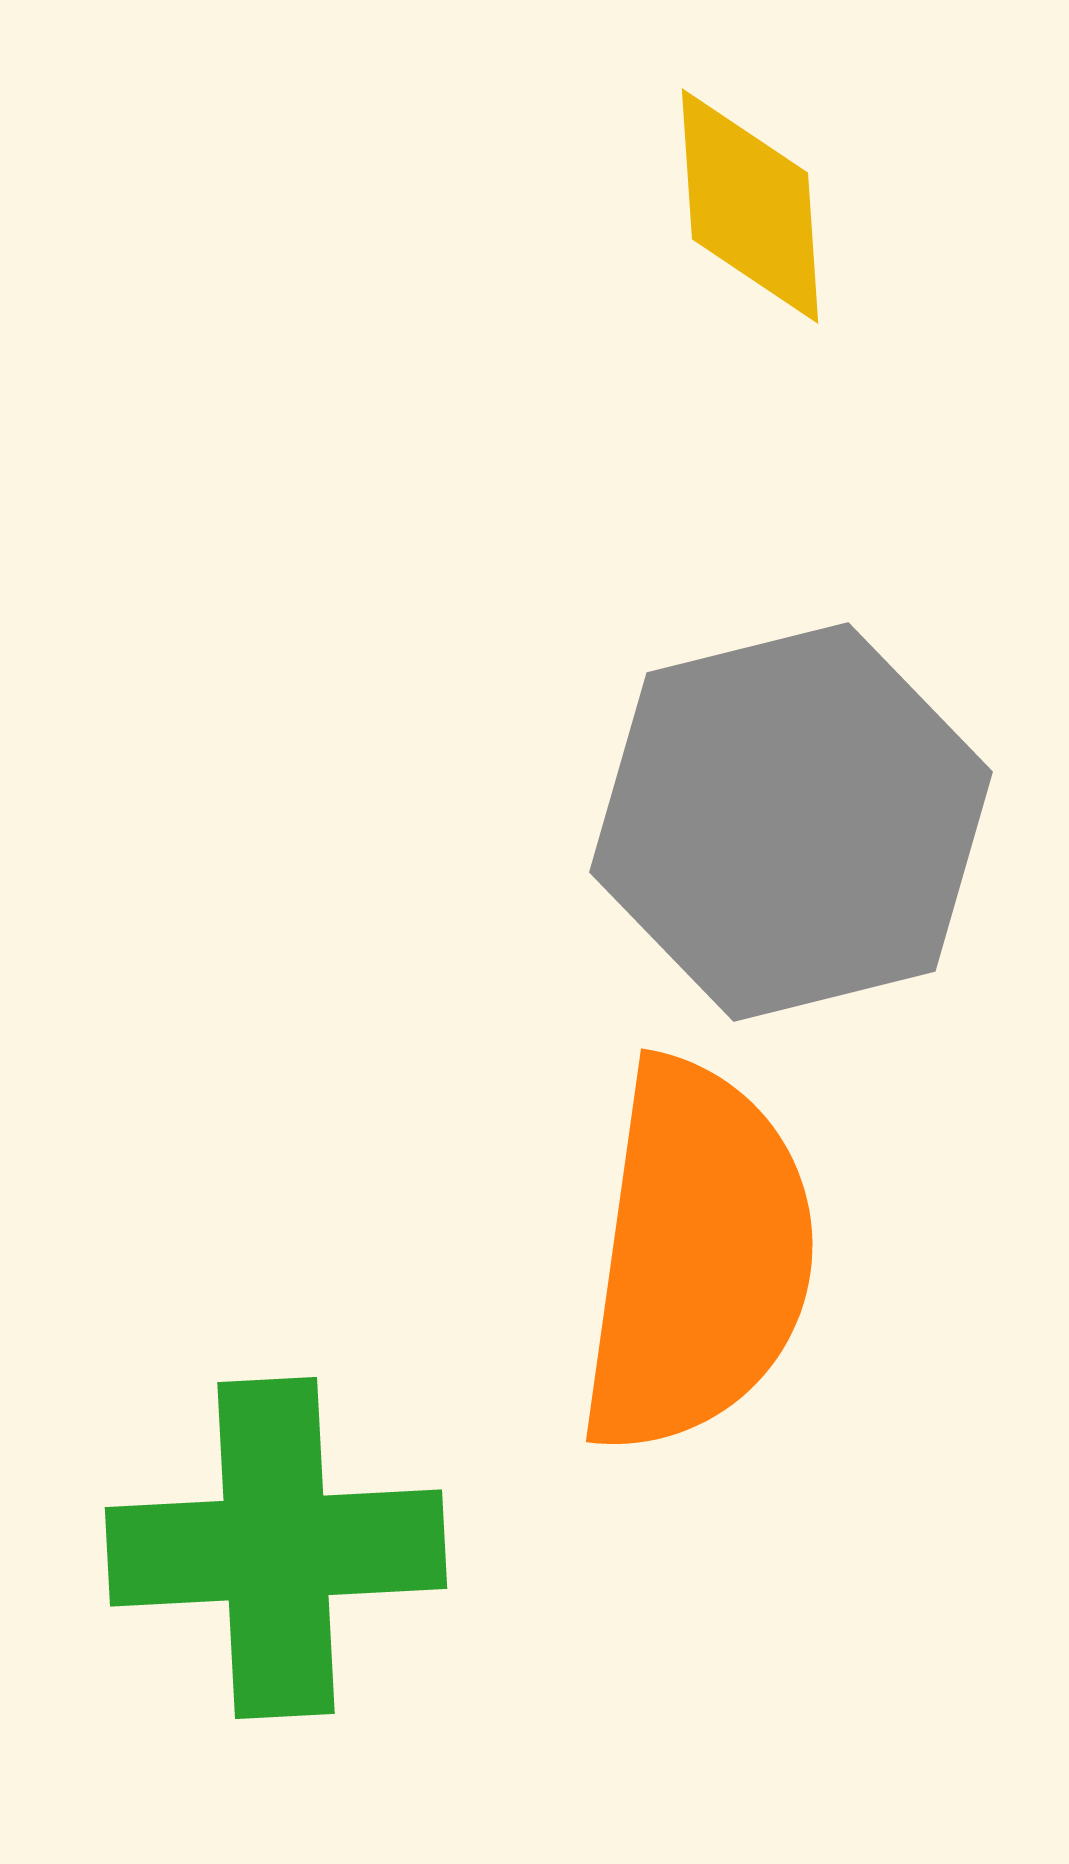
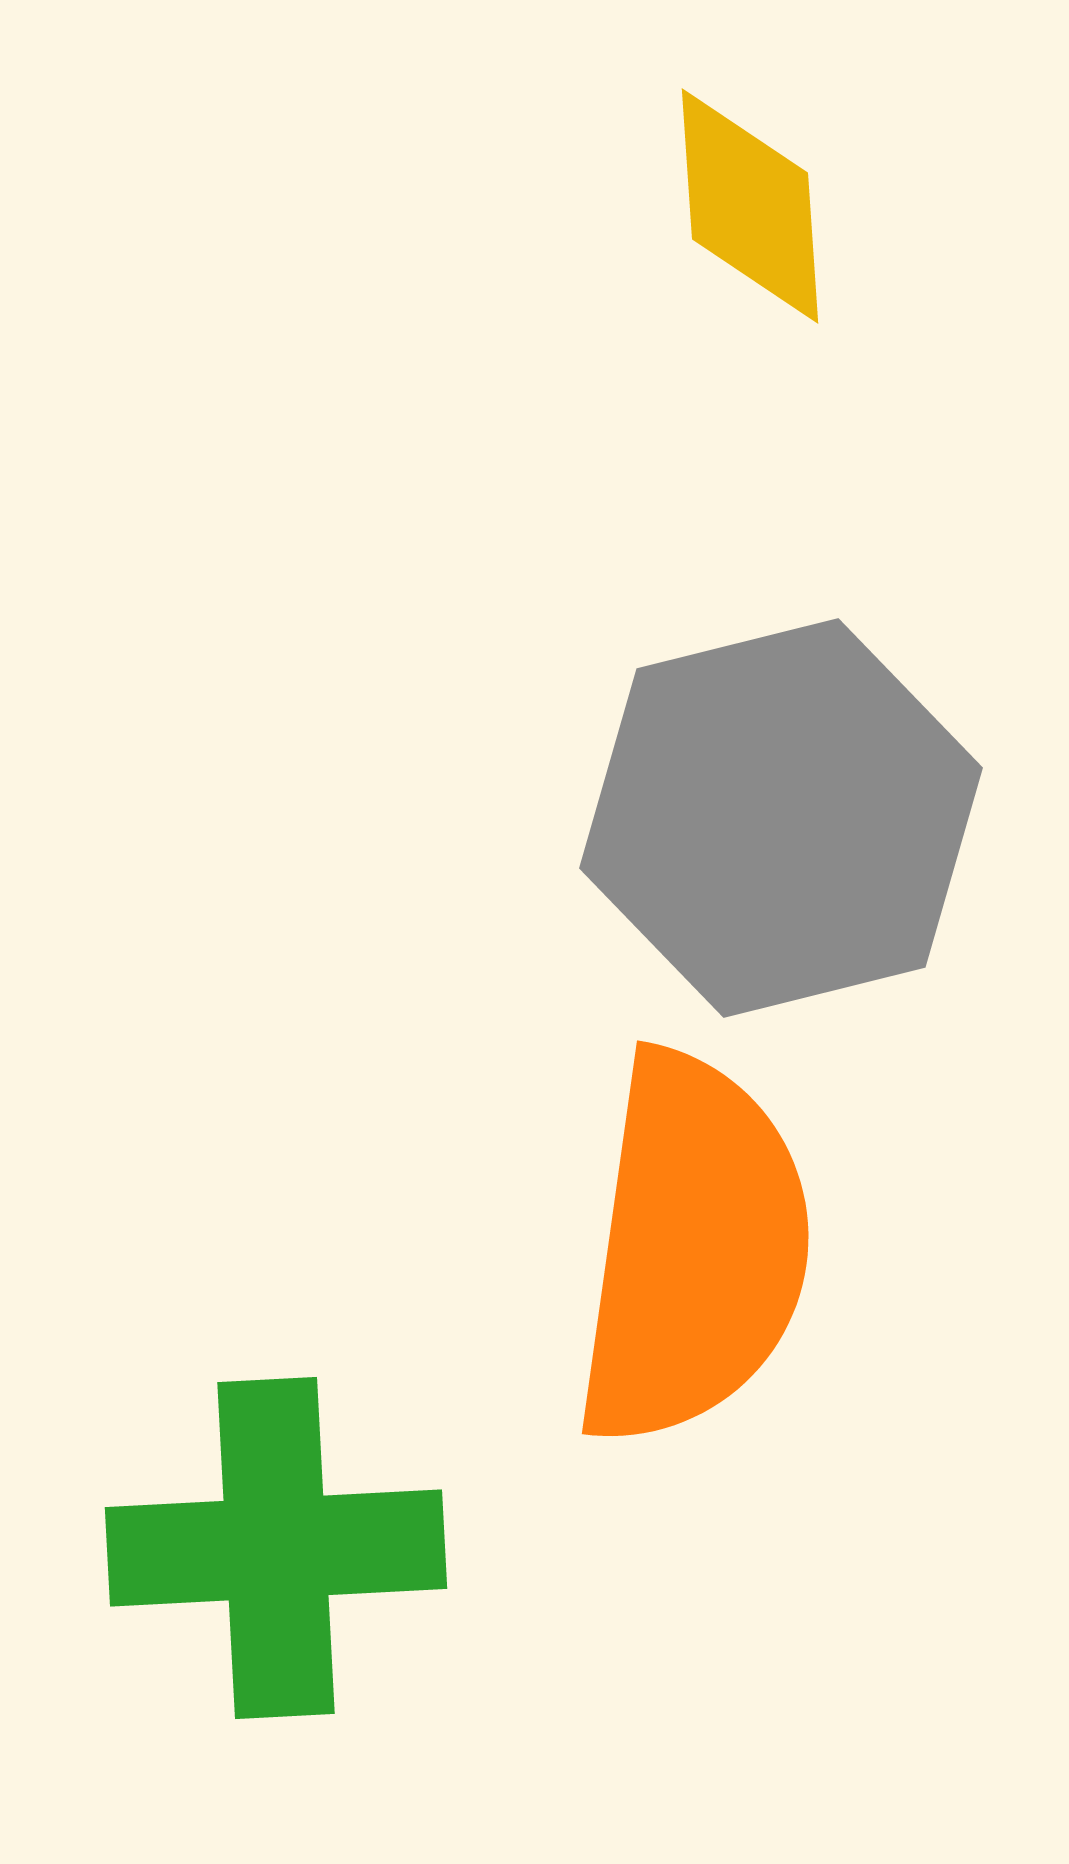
gray hexagon: moved 10 px left, 4 px up
orange semicircle: moved 4 px left, 8 px up
